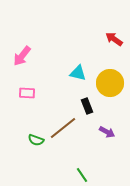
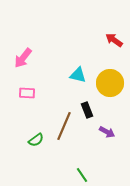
red arrow: moved 1 px down
pink arrow: moved 1 px right, 2 px down
cyan triangle: moved 2 px down
black rectangle: moved 4 px down
brown line: moved 1 px right, 2 px up; rotated 28 degrees counterclockwise
green semicircle: rotated 56 degrees counterclockwise
